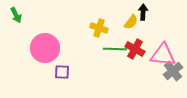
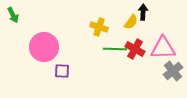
green arrow: moved 3 px left
yellow cross: moved 1 px up
pink circle: moved 1 px left, 1 px up
pink triangle: moved 7 px up; rotated 8 degrees counterclockwise
purple square: moved 1 px up
